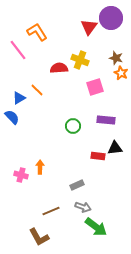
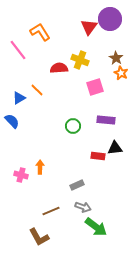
purple circle: moved 1 px left, 1 px down
orange L-shape: moved 3 px right
brown star: rotated 16 degrees clockwise
blue semicircle: moved 4 px down
